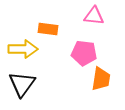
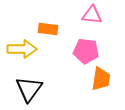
pink triangle: moved 2 px left, 1 px up
yellow arrow: moved 1 px left
pink pentagon: moved 2 px right, 2 px up
black triangle: moved 7 px right, 5 px down
